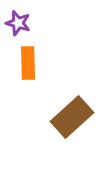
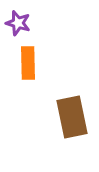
brown rectangle: rotated 60 degrees counterclockwise
